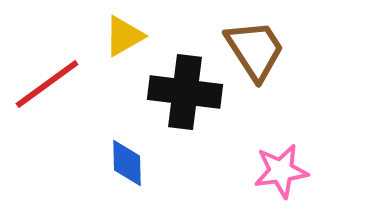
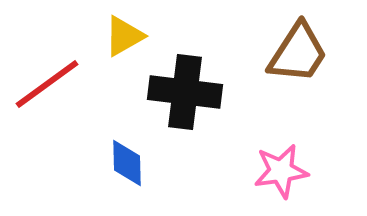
brown trapezoid: moved 43 px right, 3 px down; rotated 66 degrees clockwise
